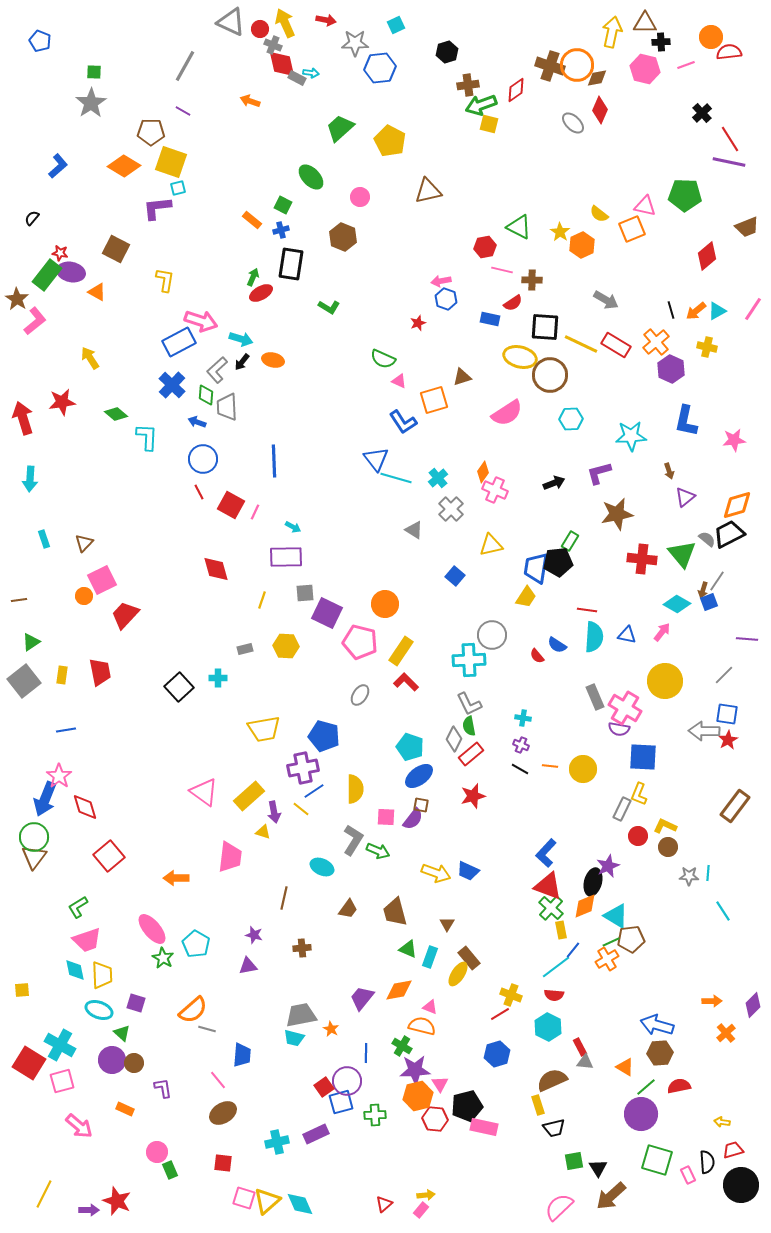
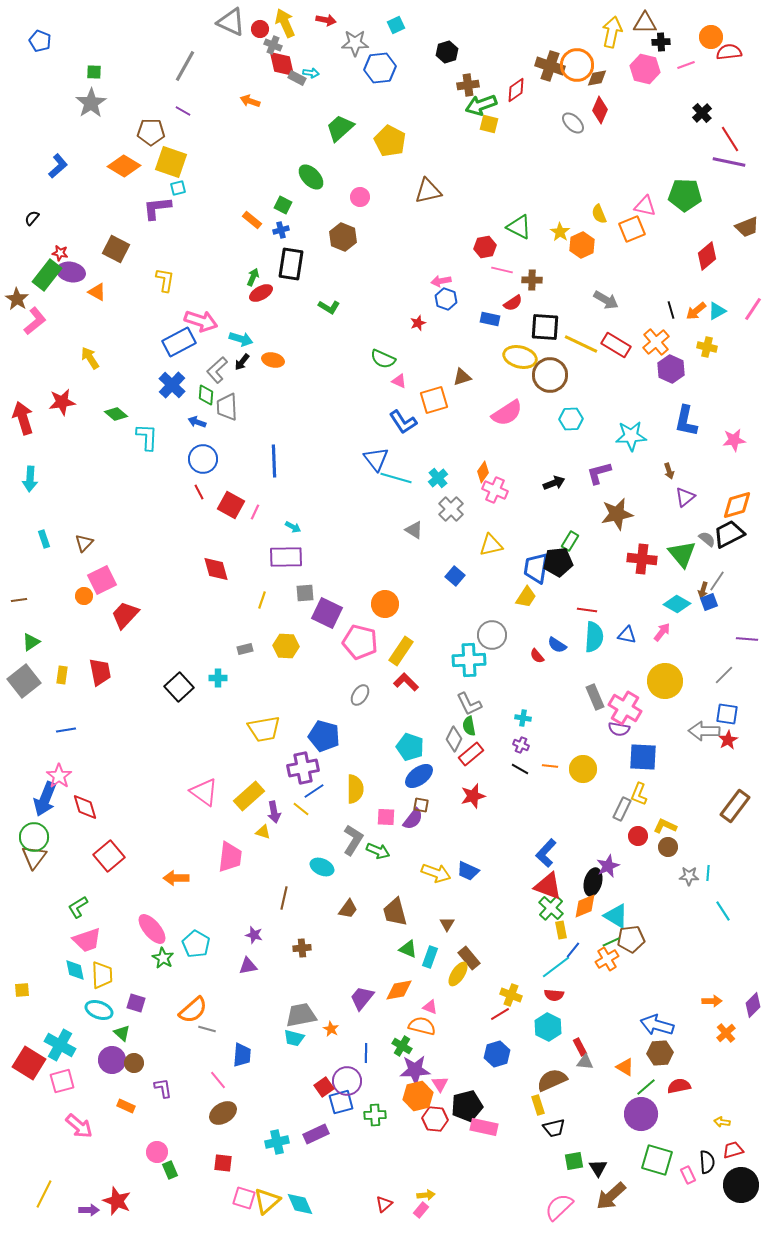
yellow semicircle at (599, 214): rotated 30 degrees clockwise
orange rectangle at (125, 1109): moved 1 px right, 3 px up
